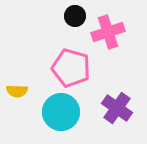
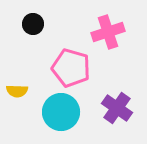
black circle: moved 42 px left, 8 px down
